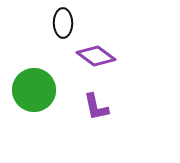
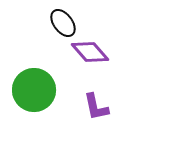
black ellipse: rotated 36 degrees counterclockwise
purple diamond: moved 6 px left, 4 px up; rotated 12 degrees clockwise
